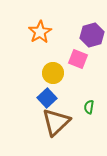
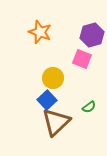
orange star: rotated 20 degrees counterclockwise
pink square: moved 4 px right
yellow circle: moved 5 px down
blue square: moved 2 px down
green semicircle: rotated 136 degrees counterclockwise
